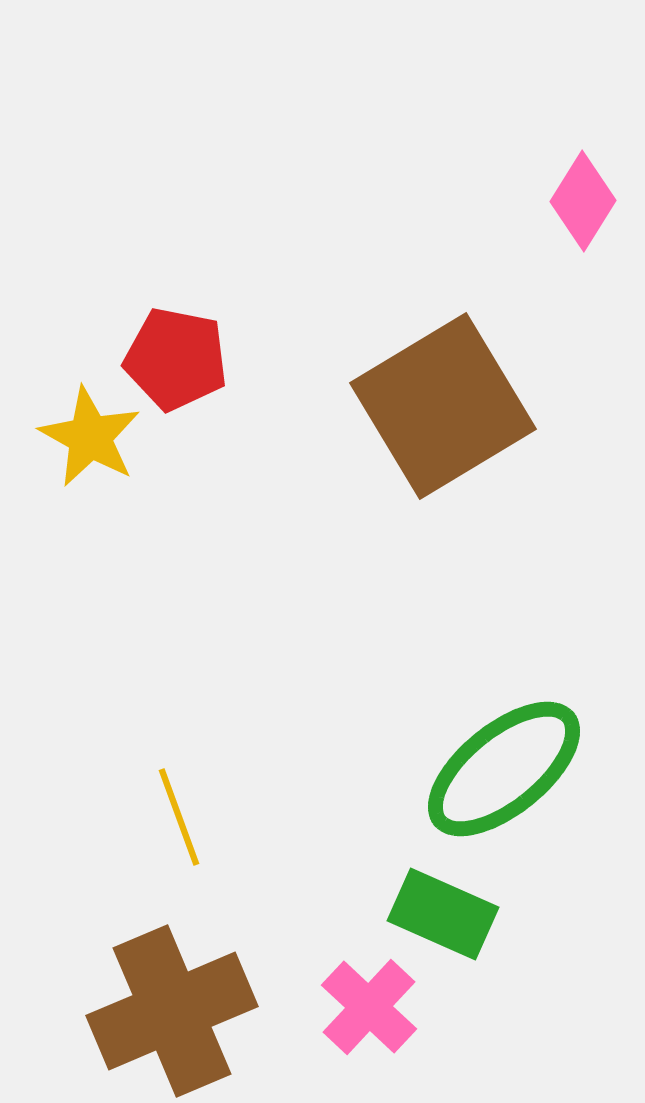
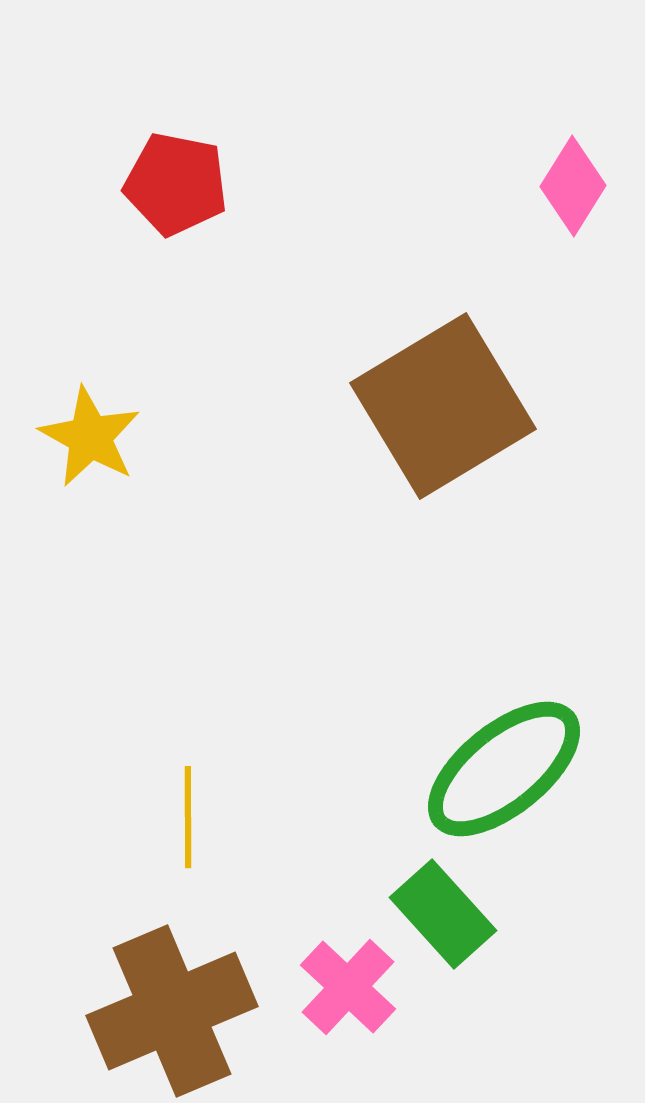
pink diamond: moved 10 px left, 15 px up
red pentagon: moved 175 px up
yellow line: moved 9 px right; rotated 20 degrees clockwise
green rectangle: rotated 24 degrees clockwise
pink cross: moved 21 px left, 20 px up
